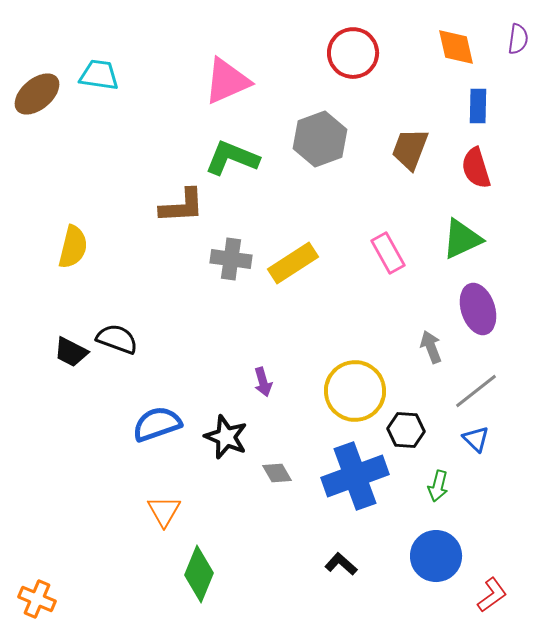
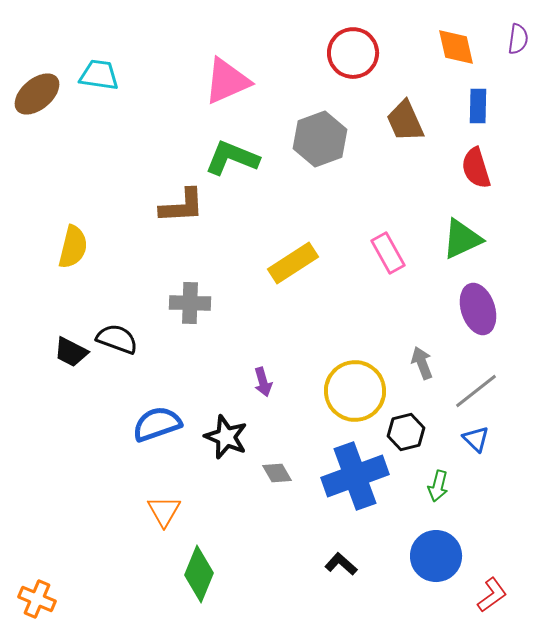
brown trapezoid: moved 5 px left, 28 px up; rotated 45 degrees counterclockwise
gray cross: moved 41 px left, 44 px down; rotated 6 degrees counterclockwise
gray arrow: moved 9 px left, 16 px down
black hexagon: moved 2 px down; rotated 18 degrees counterclockwise
